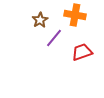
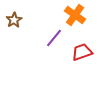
orange cross: rotated 25 degrees clockwise
brown star: moved 26 px left
